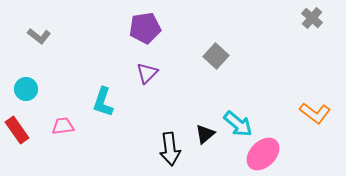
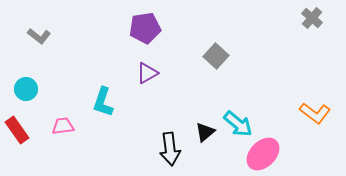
purple triangle: rotated 15 degrees clockwise
black triangle: moved 2 px up
